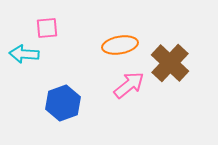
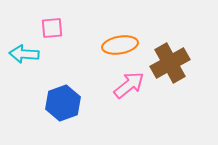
pink square: moved 5 px right
brown cross: rotated 18 degrees clockwise
